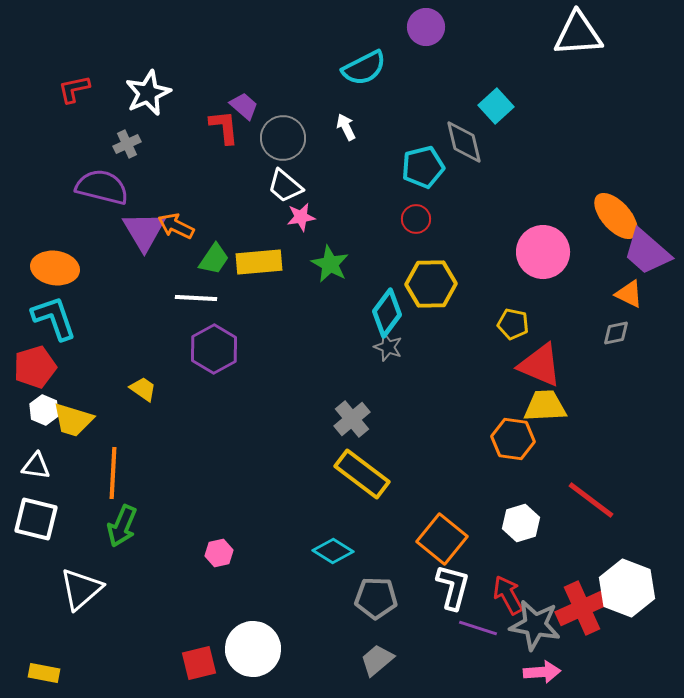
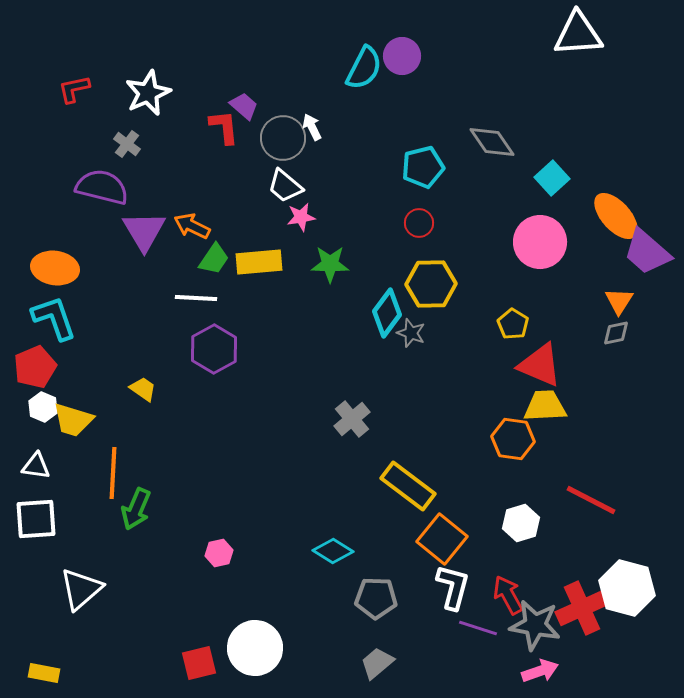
purple circle at (426, 27): moved 24 px left, 29 px down
cyan semicircle at (364, 68): rotated 36 degrees counterclockwise
cyan square at (496, 106): moved 56 px right, 72 px down
white arrow at (346, 127): moved 34 px left
gray diamond at (464, 142): moved 28 px right; rotated 21 degrees counterclockwise
gray cross at (127, 144): rotated 28 degrees counterclockwise
red circle at (416, 219): moved 3 px right, 4 px down
orange arrow at (176, 226): moved 16 px right
pink circle at (543, 252): moved 3 px left, 10 px up
green star at (330, 264): rotated 27 degrees counterclockwise
orange triangle at (629, 294): moved 10 px left, 7 px down; rotated 36 degrees clockwise
yellow pentagon at (513, 324): rotated 20 degrees clockwise
gray star at (388, 347): moved 23 px right, 14 px up
red pentagon at (35, 367): rotated 6 degrees counterclockwise
white hexagon at (44, 410): moved 1 px left, 3 px up
yellow rectangle at (362, 474): moved 46 px right, 12 px down
red line at (591, 500): rotated 10 degrees counterclockwise
white square at (36, 519): rotated 18 degrees counterclockwise
green arrow at (122, 526): moved 14 px right, 17 px up
white hexagon at (627, 588): rotated 6 degrees counterclockwise
white circle at (253, 649): moved 2 px right, 1 px up
gray trapezoid at (377, 660): moved 3 px down
pink arrow at (542, 672): moved 2 px left, 1 px up; rotated 15 degrees counterclockwise
